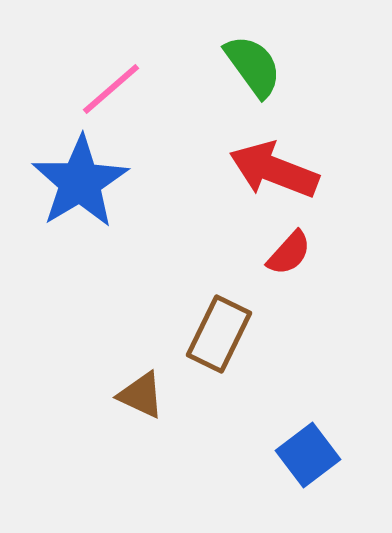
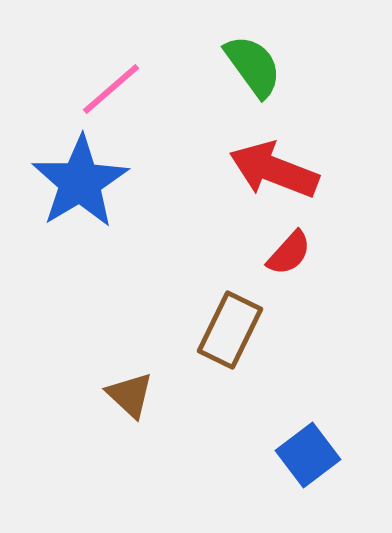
brown rectangle: moved 11 px right, 4 px up
brown triangle: moved 11 px left; rotated 18 degrees clockwise
